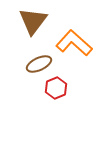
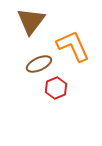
brown triangle: moved 2 px left
orange L-shape: moved 1 px left, 3 px down; rotated 24 degrees clockwise
